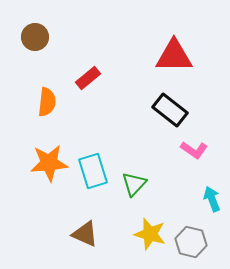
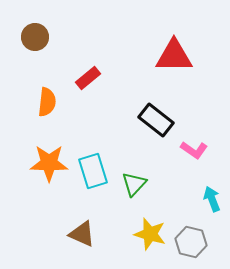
black rectangle: moved 14 px left, 10 px down
orange star: rotated 6 degrees clockwise
brown triangle: moved 3 px left
